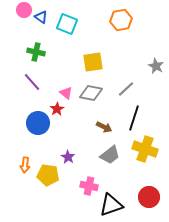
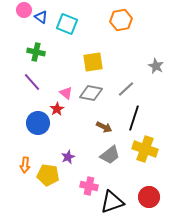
purple star: rotated 16 degrees clockwise
black triangle: moved 1 px right, 3 px up
